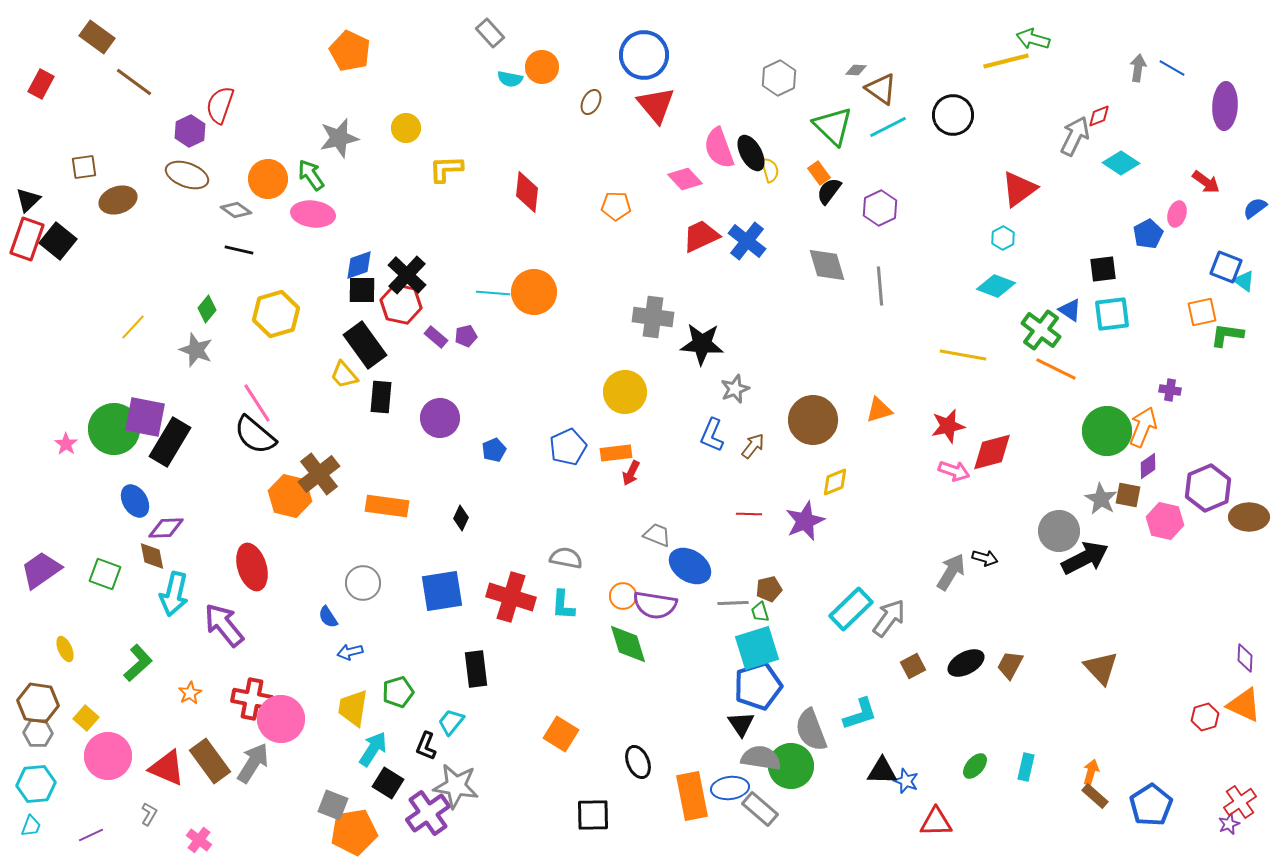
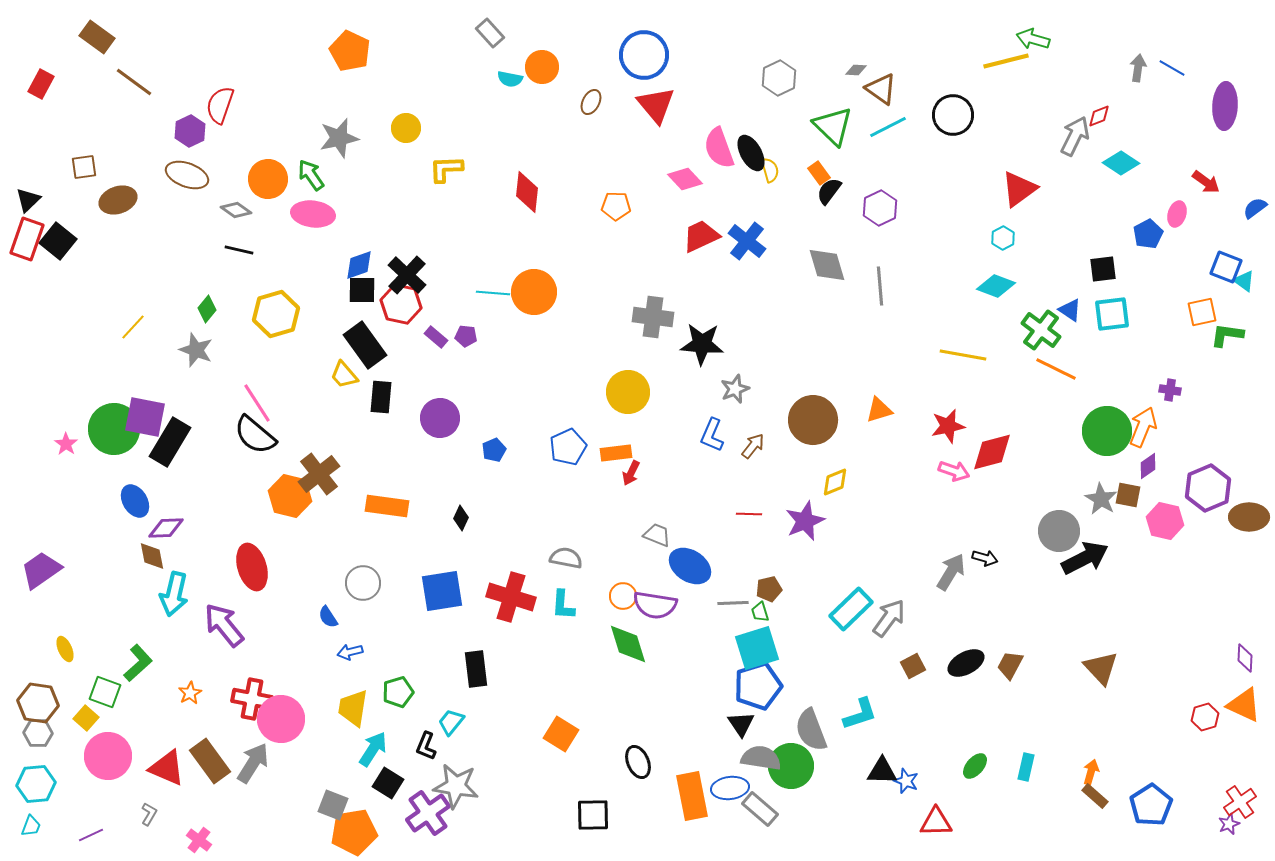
purple pentagon at (466, 336): rotated 20 degrees clockwise
yellow circle at (625, 392): moved 3 px right
green square at (105, 574): moved 118 px down
